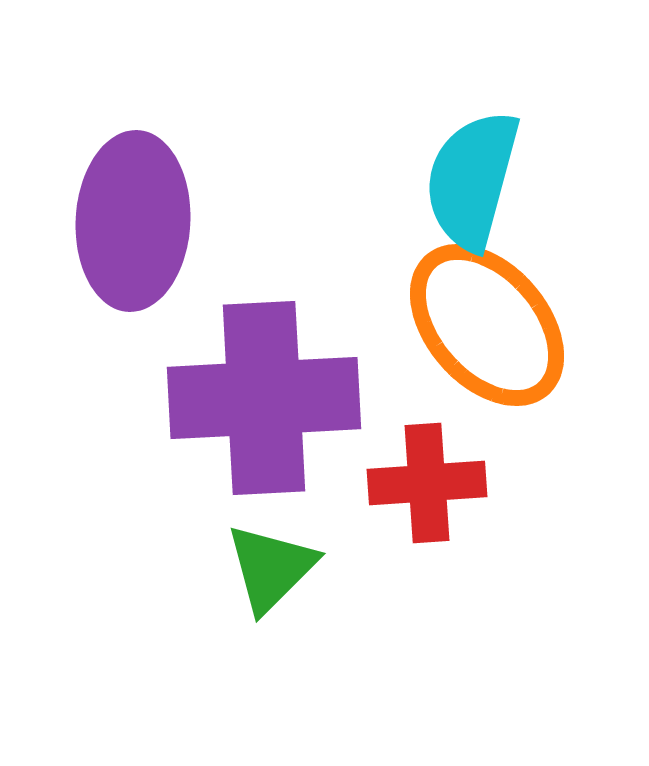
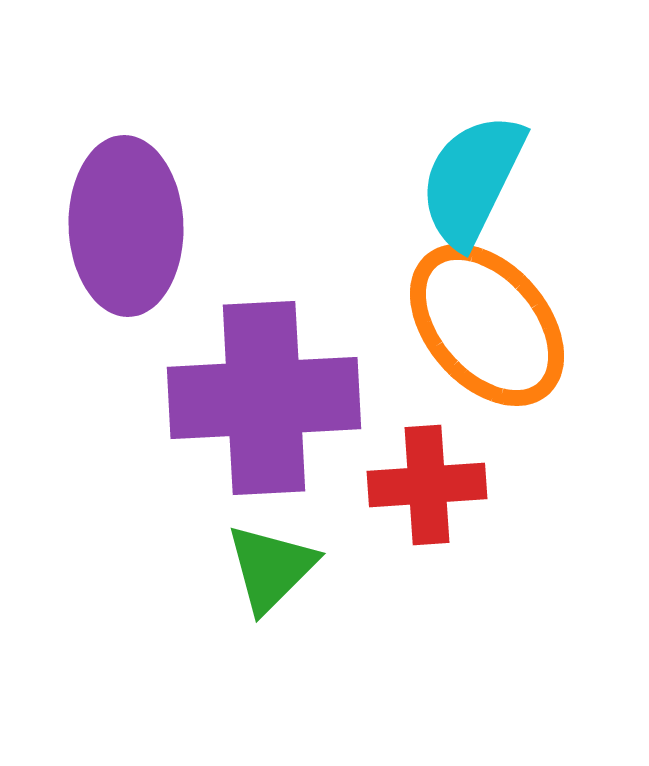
cyan semicircle: rotated 11 degrees clockwise
purple ellipse: moved 7 px left, 5 px down; rotated 5 degrees counterclockwise
red cross: moved 2 px down
